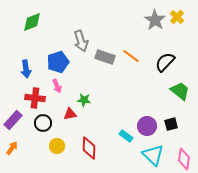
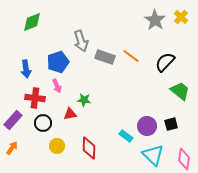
yellow cross: moved 4 px right
